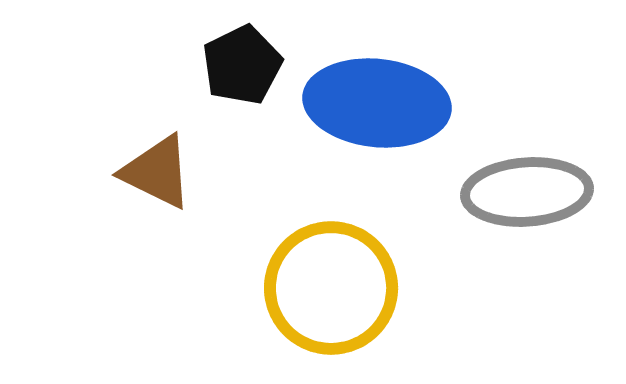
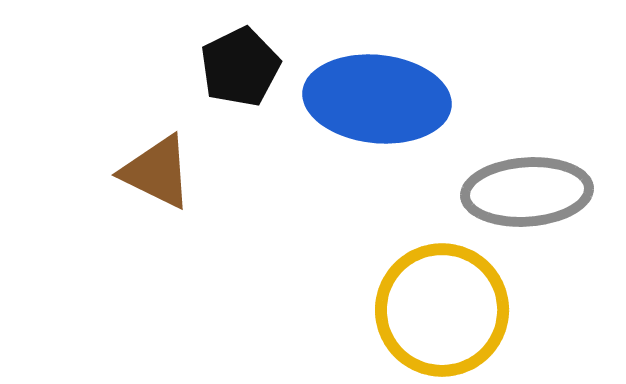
black pentagon: moved 2 px left, 2 px down
blue ellipse: moved 4 px up
yellow circle: moved 111 px right, 22 px down
